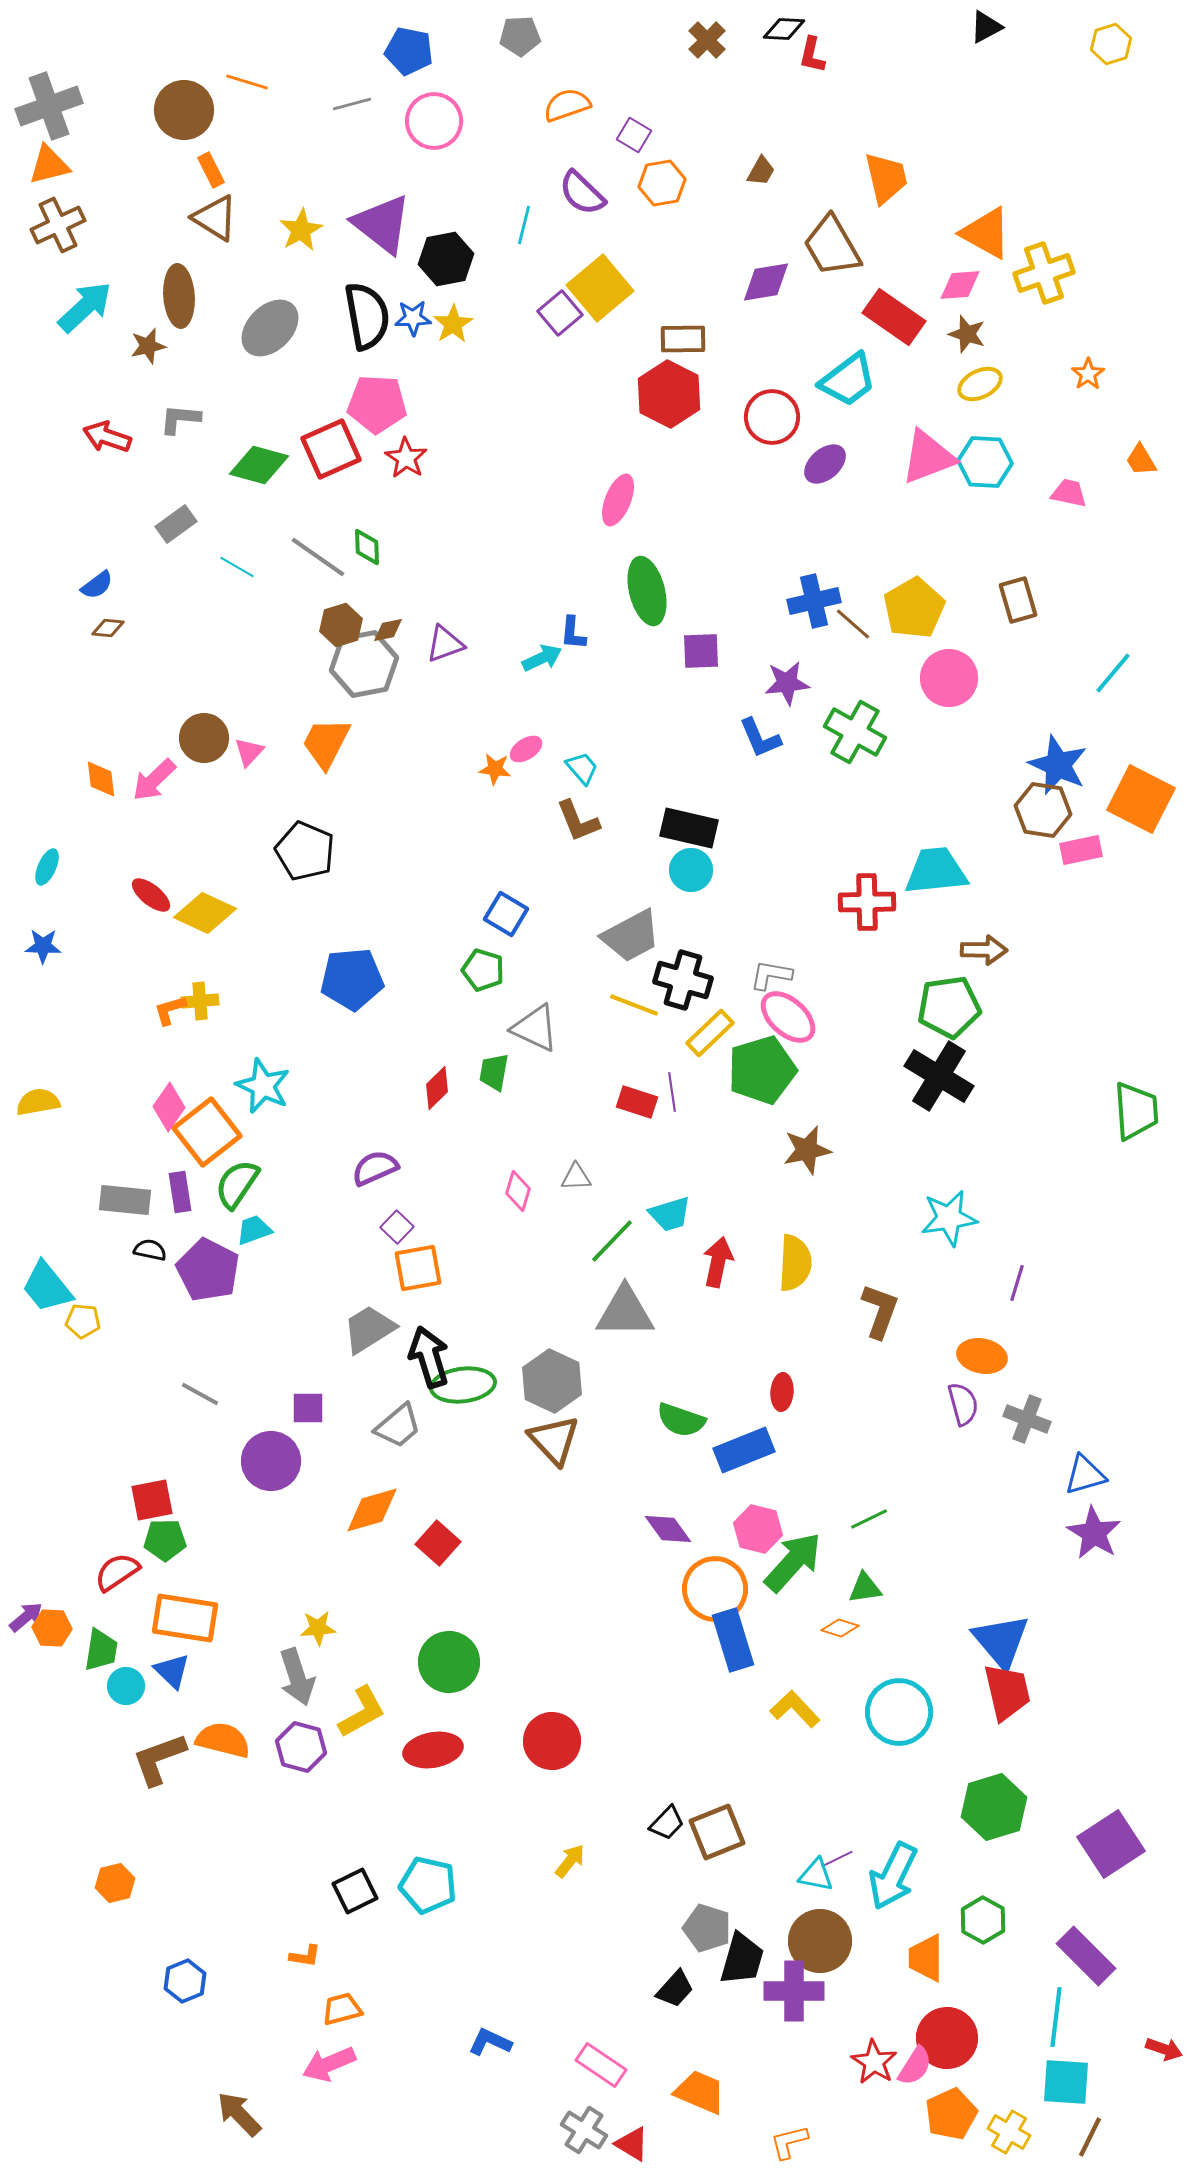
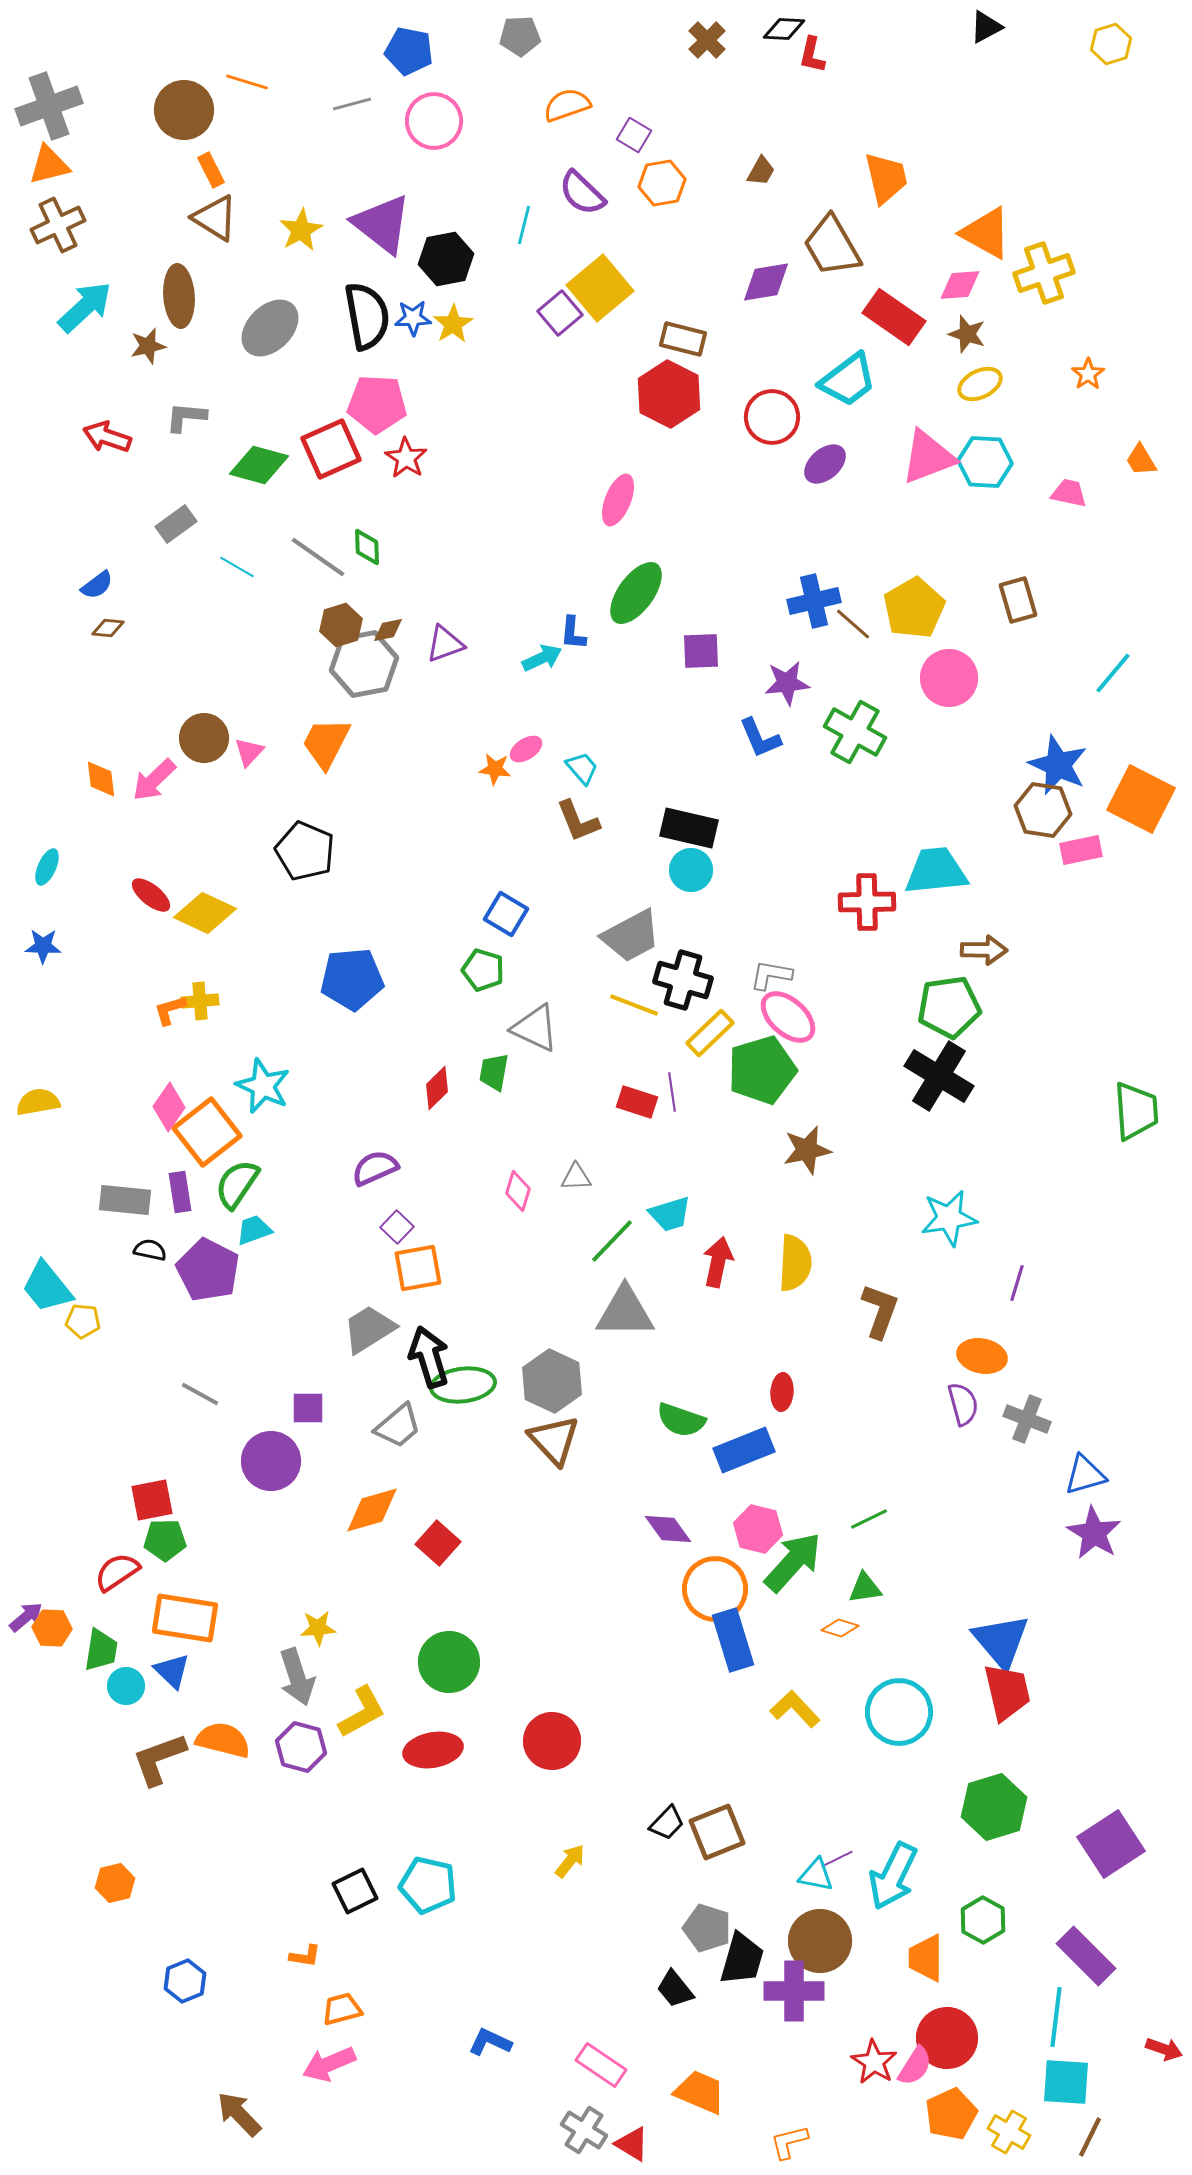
brown rectangle at (683, 339): rotated 15 degrees clockwise
gray L-shape at (180, 419): moved 6 px right, 2 px up
green ellipse at (647, 591): moved 11 px left, 2 px down; rotated 50 degrees clockwise
black trapezoid at (675, 1989): rotated 99 degrees clockwise
